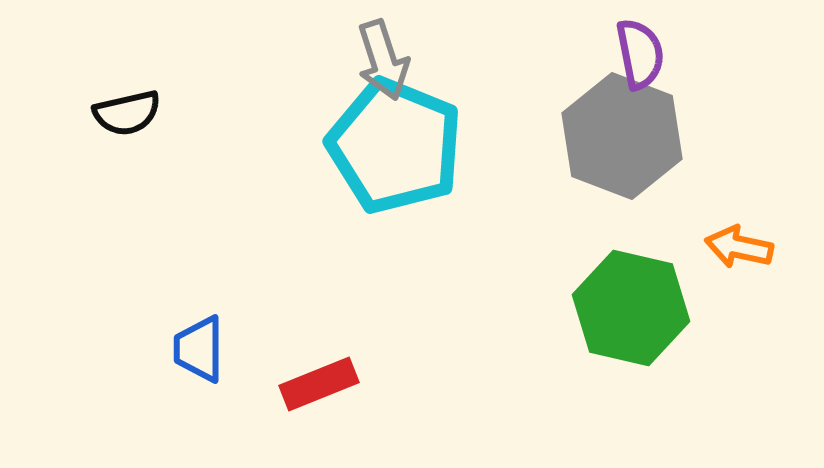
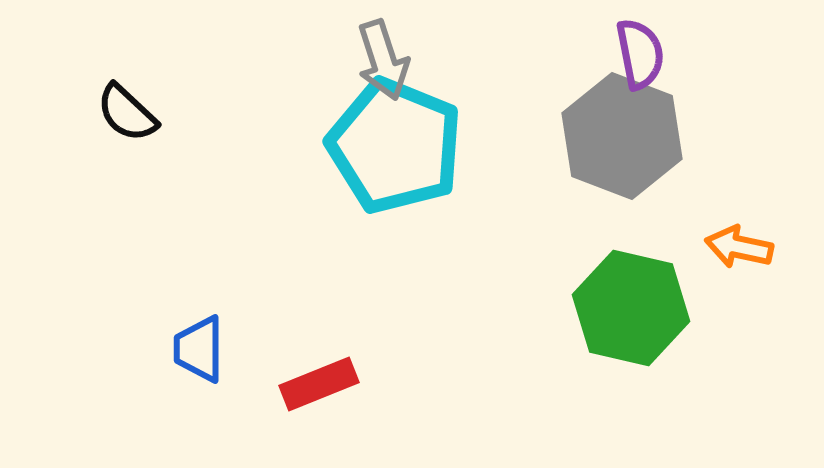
black semicircle: rotated 56 degrees clockwise
